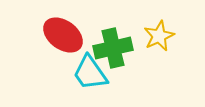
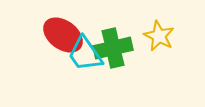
yellow star: rotated 20 degrees counterclockwise
cyan trapezoid: moved 5 px left, 19 px up
